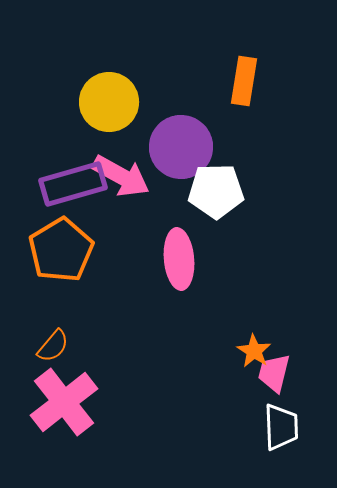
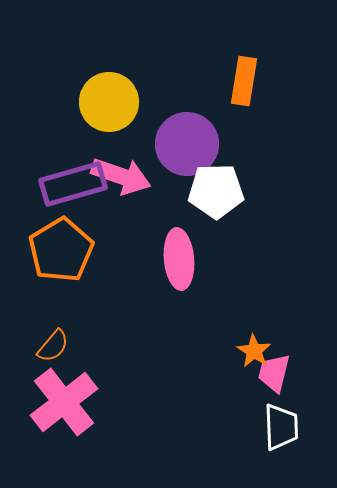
purple circle: moved 6 px right, 3 px up
pink arrow: rotated 10 degrees counterclockwise
